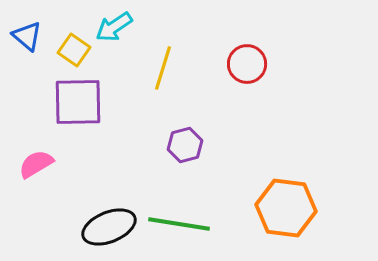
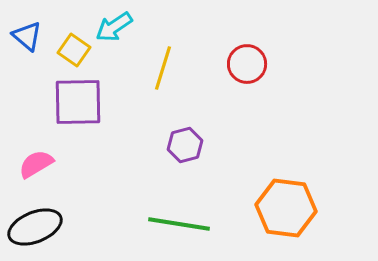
black ellipse: moved 74 px left
